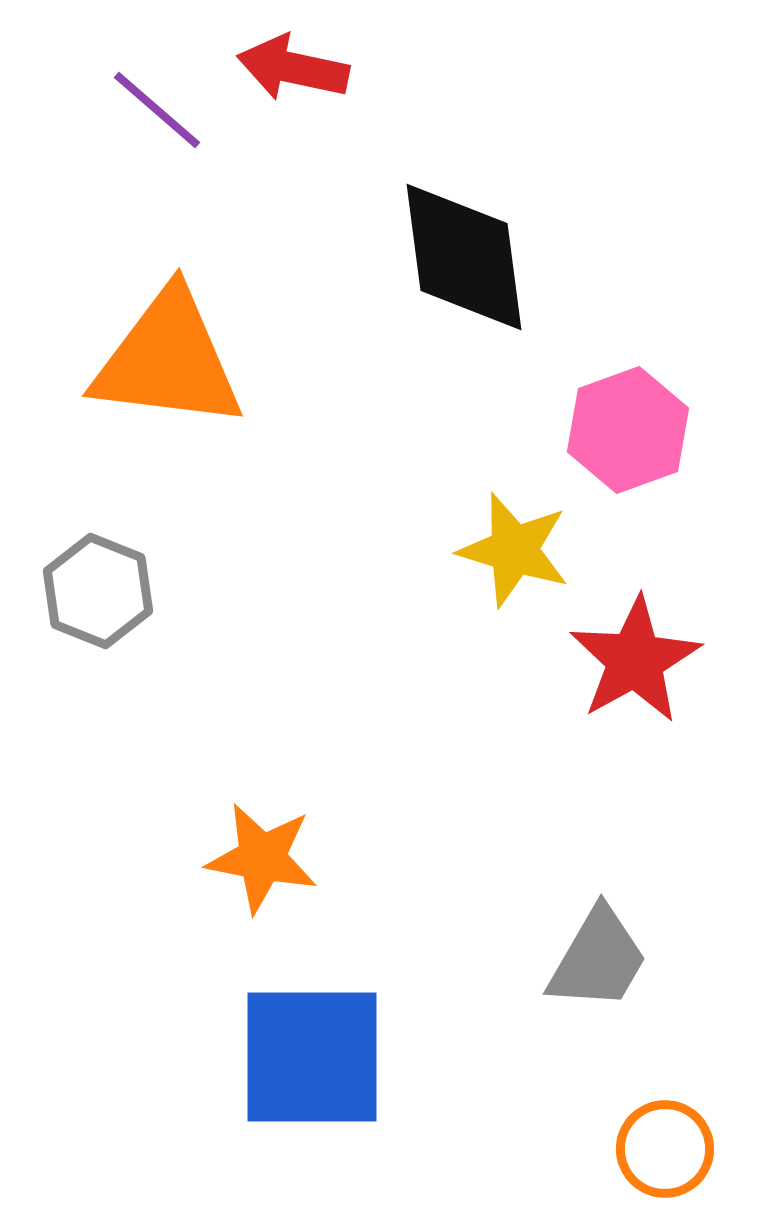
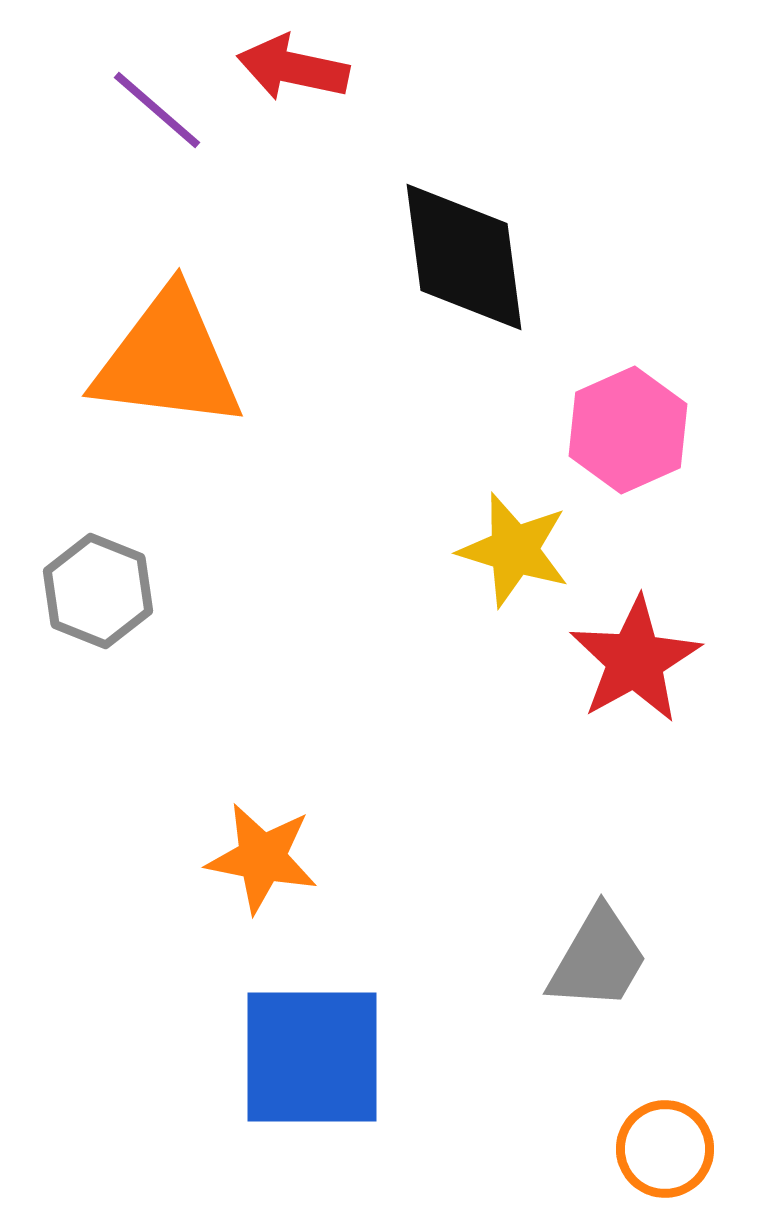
pink hexagon: rotated 4 degrees counterclockwise
